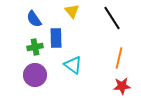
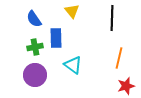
black line: rotated 35 degrees clockwise
red star: moved 4 px right; rotated 12 degrees counterclockwise
